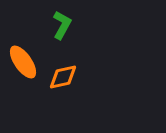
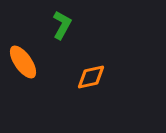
orange diamond: moved 28 px right
